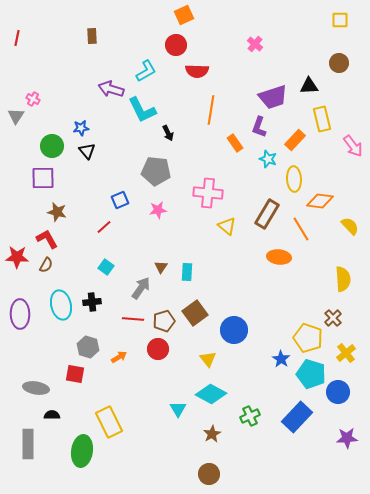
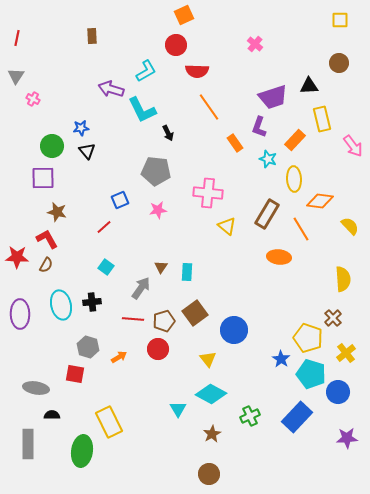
orange line at (211, 110): moved 2 px left, 3 px up; rotated 44 degrees counterclockwise
gray triangle at (16, 116): moved 40 px up
